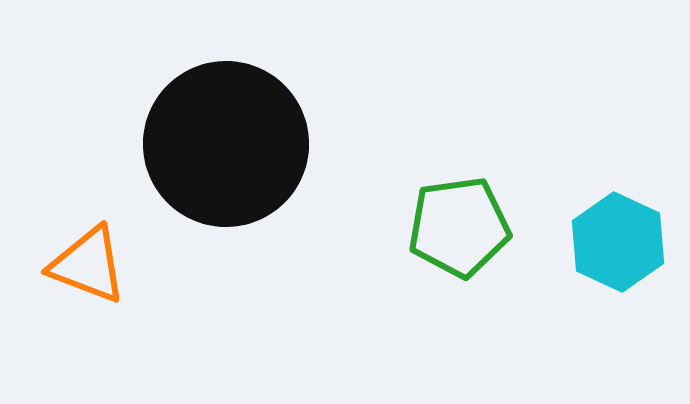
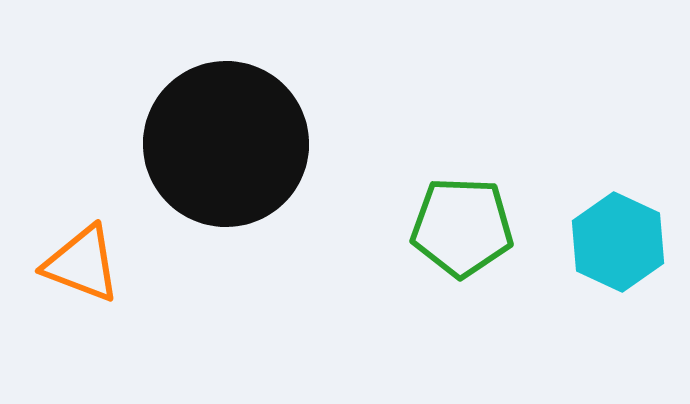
green pentagon: moved 3 px right; rotated 10 degrees clockwise
orange triangle: moved 6 px left, 1 px up
